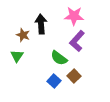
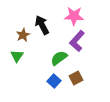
black arrow: moved 1 px right, 1 px down; rotated 24 degrees counterclockwise
brown star: rotated 24 degrees clockwise
green semicircle: rotated 108 degrees clockwise
brown square: moved 2 px right, 2 px down; rotated 16 degrees clockwise
